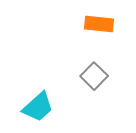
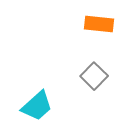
cyan trapezoid: moved 1 px left, 1 px up
